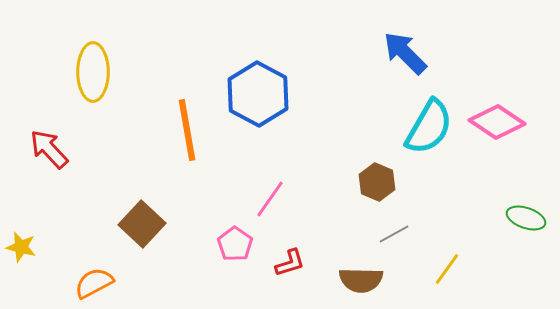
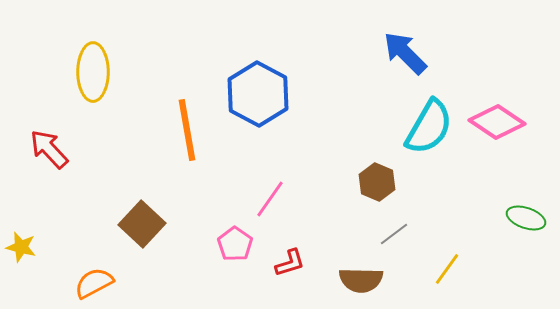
gray line: rotated 8 degrees counterclockwise
